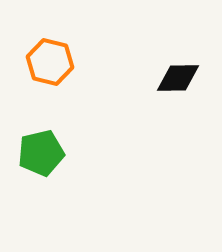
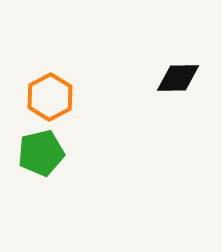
orange hexagon: moved 35 px down; rotated 18 degrees clockwise
